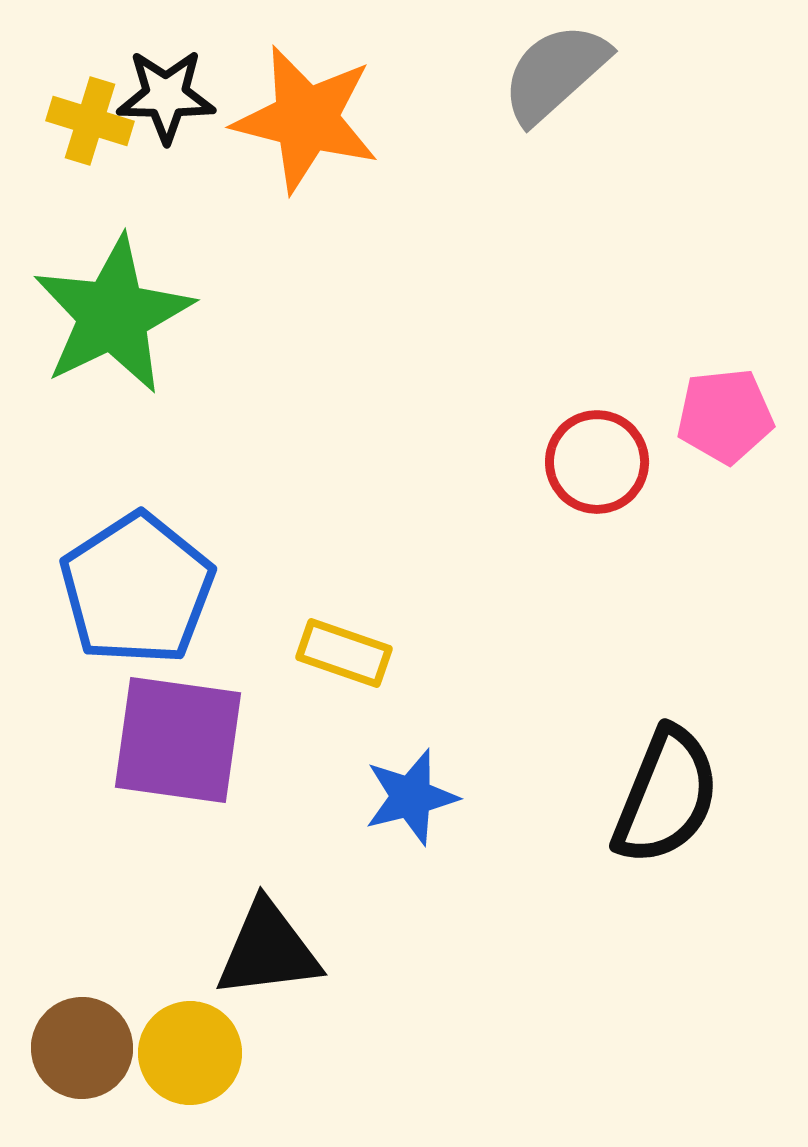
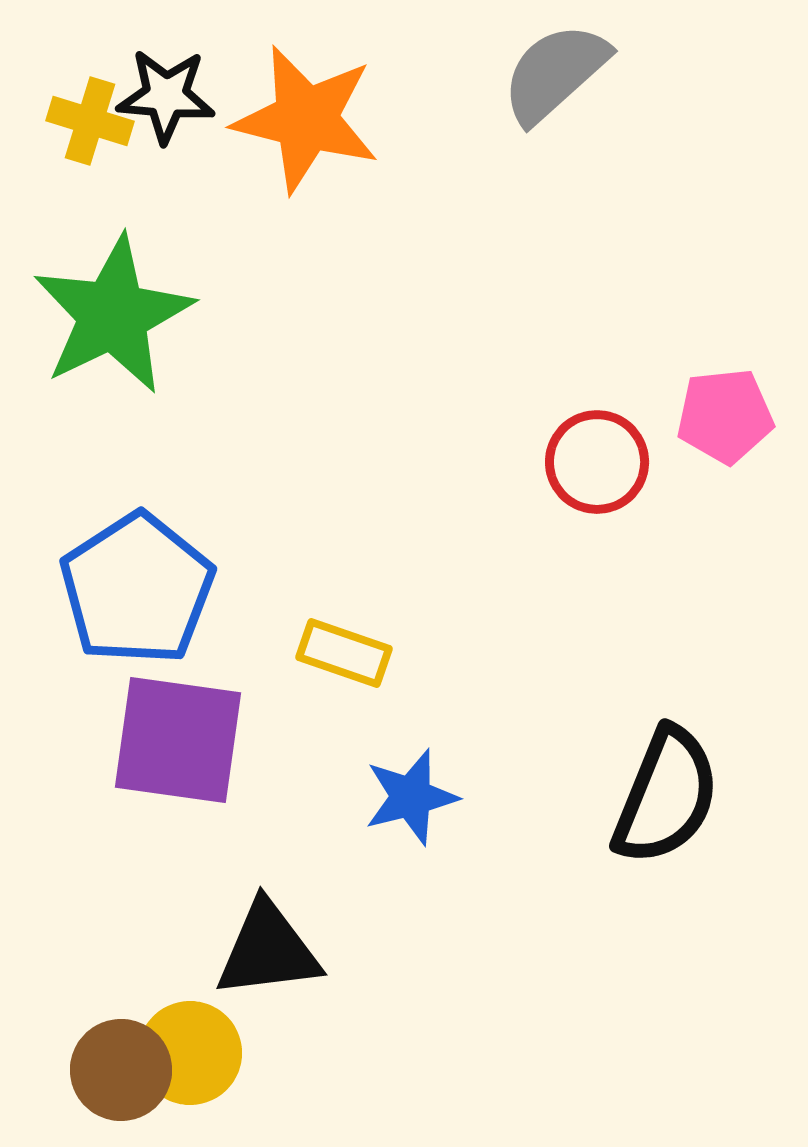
black star: rotated 4 degrees clockwise
brown circle: moved 39 px right, 22 px down
